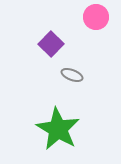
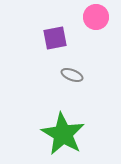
purple square: moved 4 px right, 6 px up; rotated 35 degrees clockwise
green star: moved 5 px right, 5 px down
